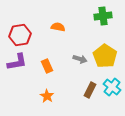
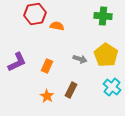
green cross: rotated 12 degrees clockwise
orange semicircle: moved 1 px left, 1 px up
red hexagon: moved 15 px right, 21 px up
yellow pentagon: moved 1 px right, 1 px up
purple L-shape: rotated 15 degrees counterclockwise
orange rectangle: rotated 48 degrees clockwise
brown rectangle: moved 19 px left
